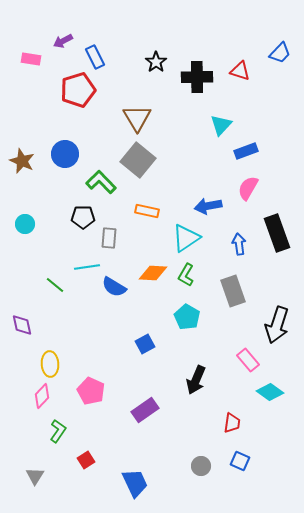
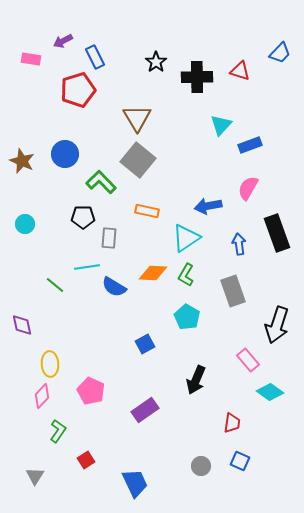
blue rectangle at (246, 151): moved 4 px right, 6 px up
